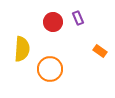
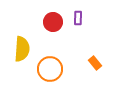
purple rectangle: rotated 24 degrees clockwise
orange rectangle: moved 5 px left, 12 px down; rotated 16 degrees clockwise
